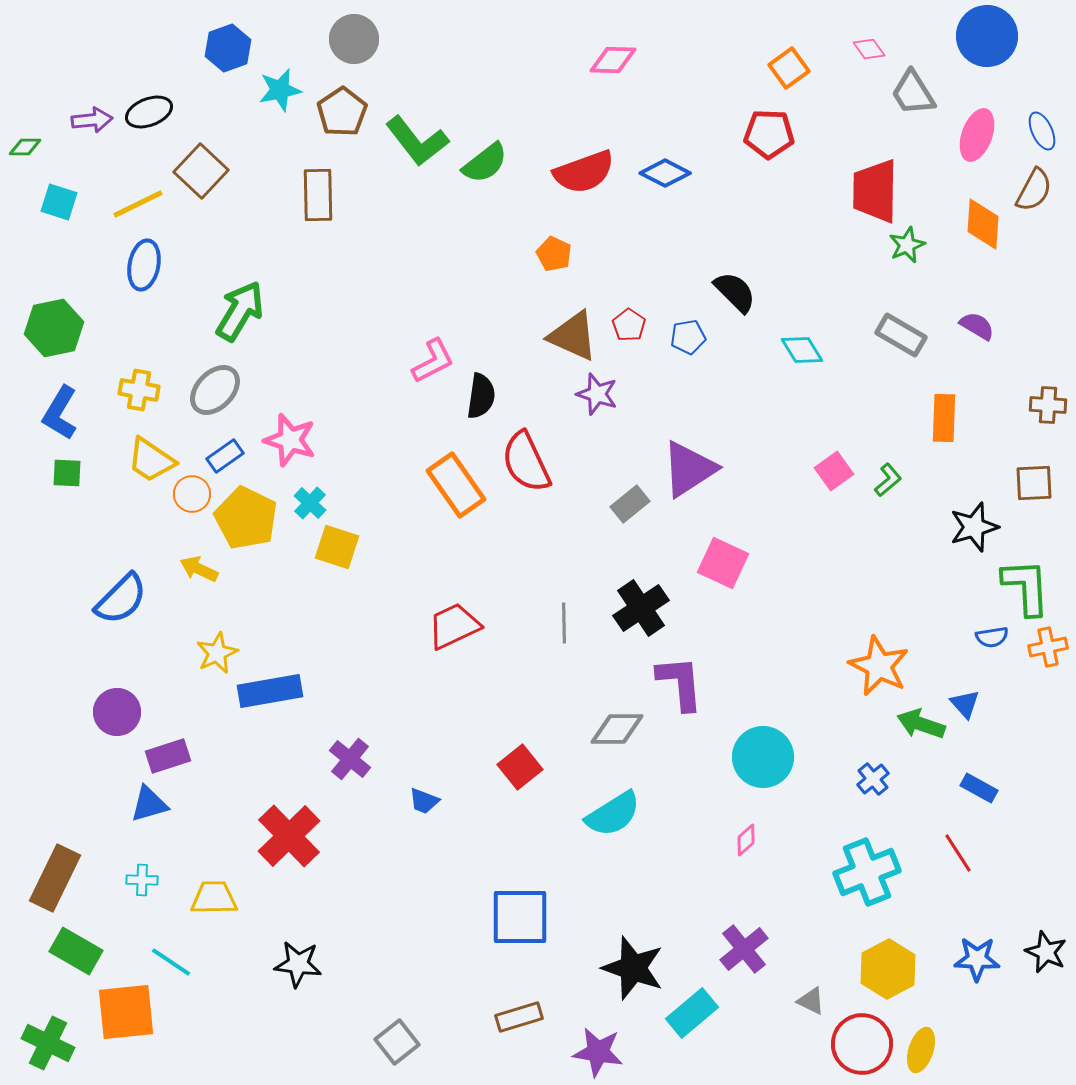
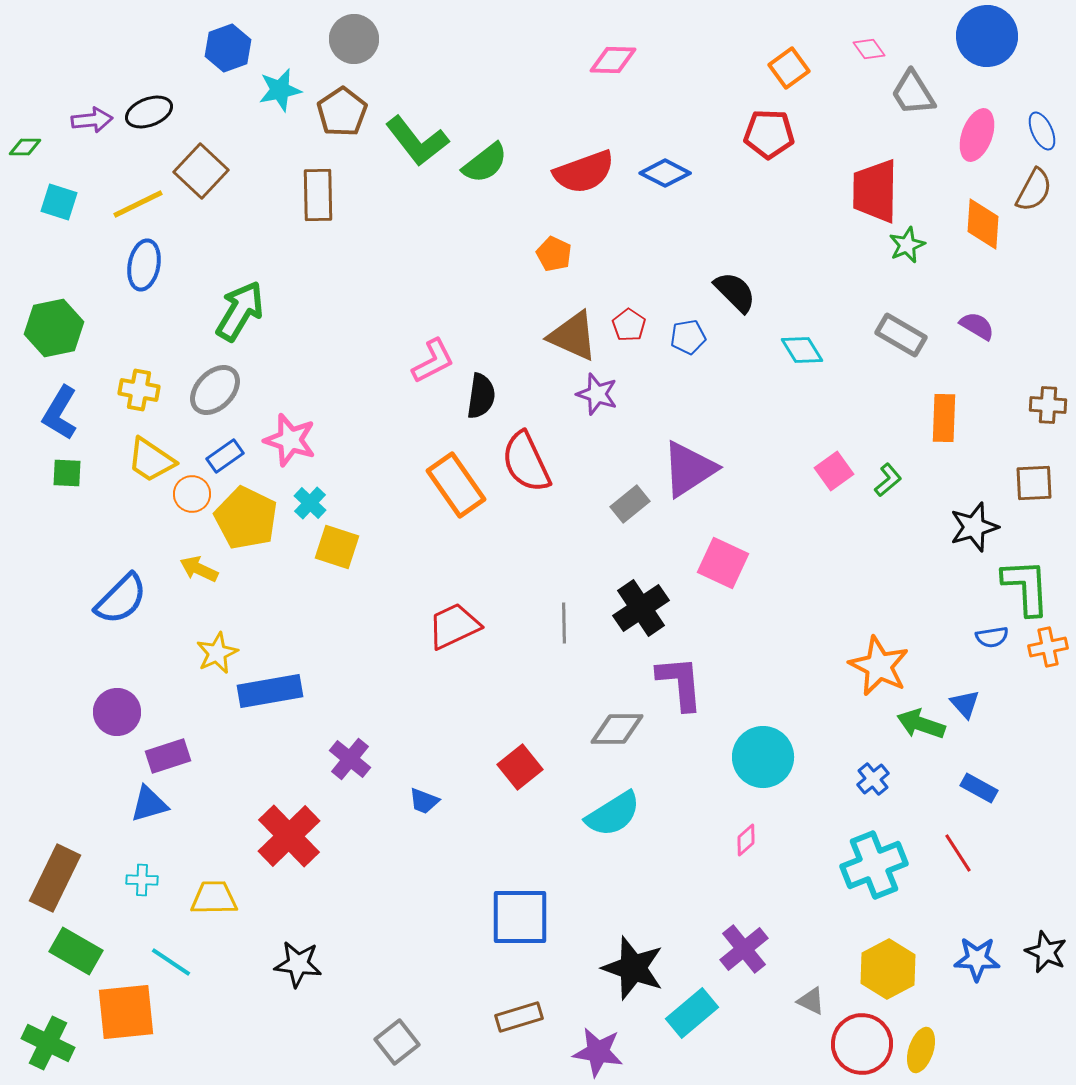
cyan cross at (867, 872): moved 7 px right, 7 px up
